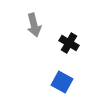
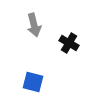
blue square: moved 29 px left; rotated 15 degrees counterclockwise
